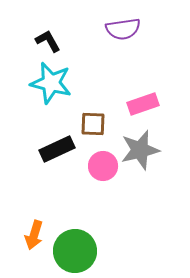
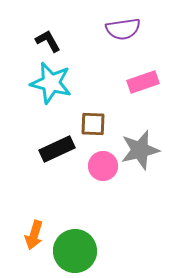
pink rectangle: moved 22 px up
